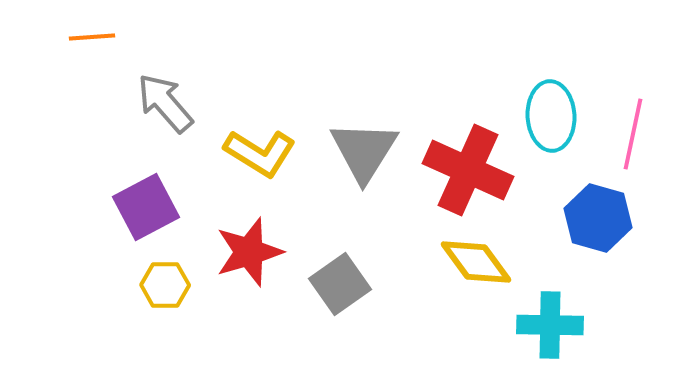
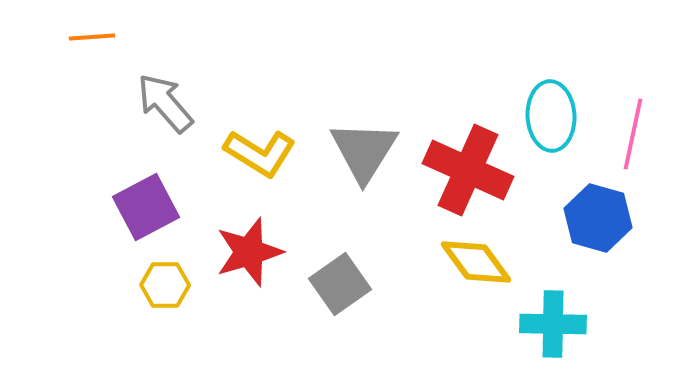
cyan cross: moved 3 px right, 1 px up
